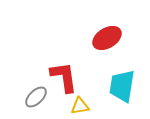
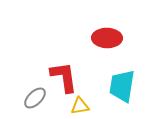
red ellipse: rotated 32 degrees clockwise
gray ellipse: moved 1 px left, 1 px down
